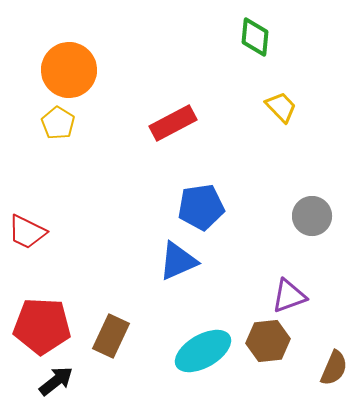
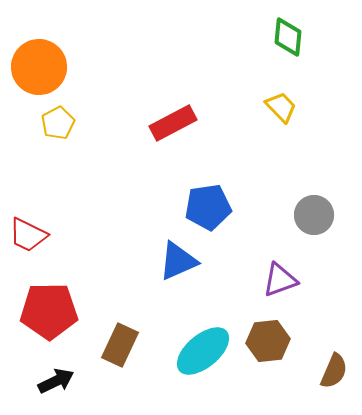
green diamond: moved 33 px right
orange circle: moved 30 px left, 3 px up
yellow pentagon: rotated 12 degrees clockwise
blue pentagon: moved 7 px right
gray circle: moved 2 px right, 1 px up
red trapezoid: moved 1 px right, 3 px down
purple triangle: moved 9 px left, 16 px up
red pentagon: moved 7 px right, 15 px up; rotated 4 degrees counterclockwise
brown rectangle: moved 9 px right, 9 px down
cyan ellipse: rotated 10 degrees counterclockwise
brown semicircle: moved 3 px down
black arrow: rotated 12 degrees clockwise
